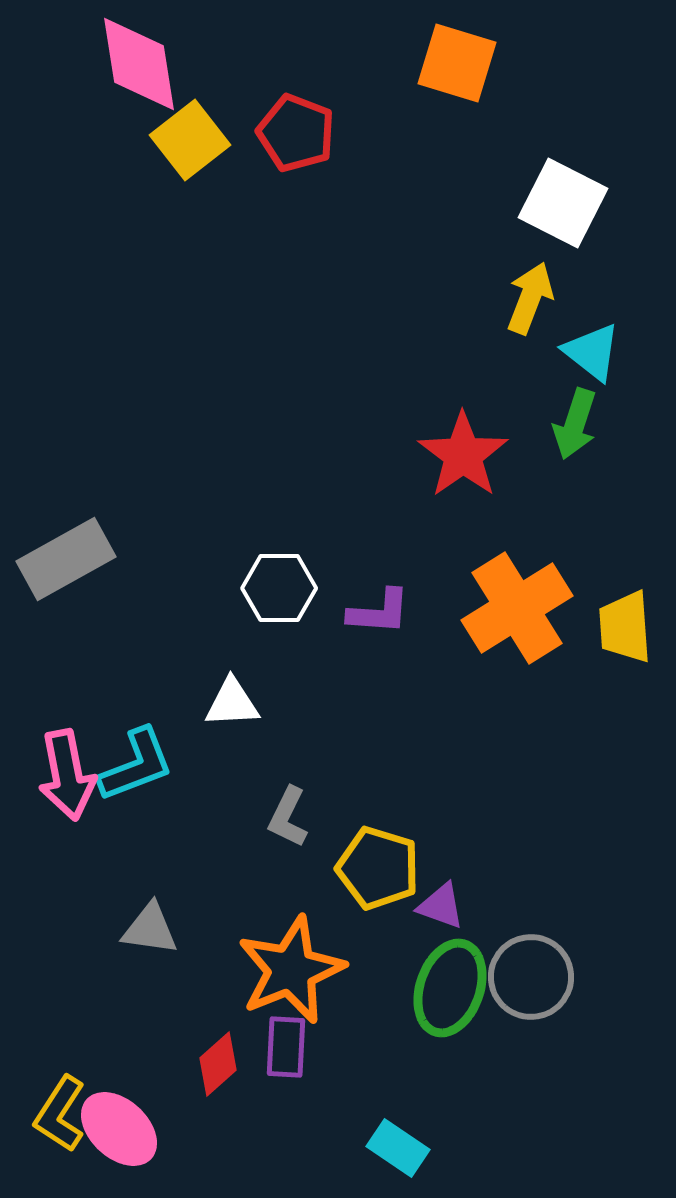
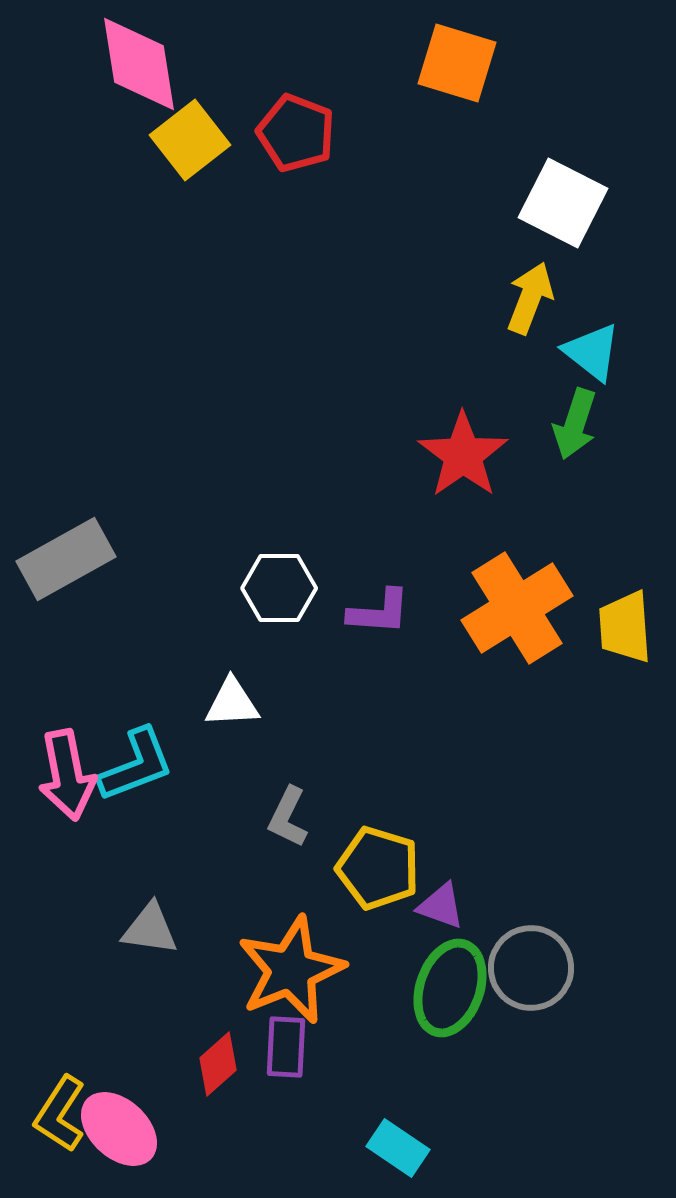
gray circle: moved 9 px up
